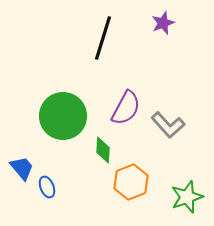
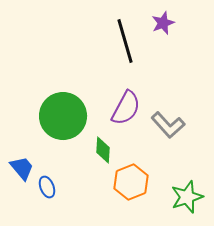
black line: moved 22 px right, 3 px down; rotated 33 degrees counterclockwise
